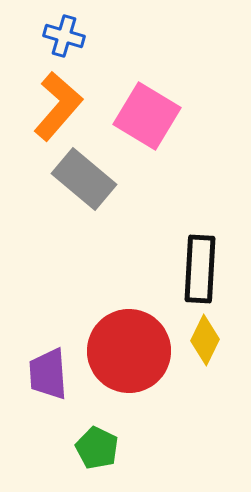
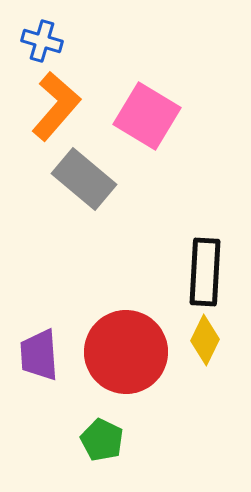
blue cross: moved 22 px left, 5 px down
orange L-shape: moved 2 px left
black rectangle: moved 5 px right, 3 px down
red circle: moved 3 px left, 1 px down
purple trapezoid: moved 9 px left, 19 px up
green pentagon: moved 5 px right, 8 px up
